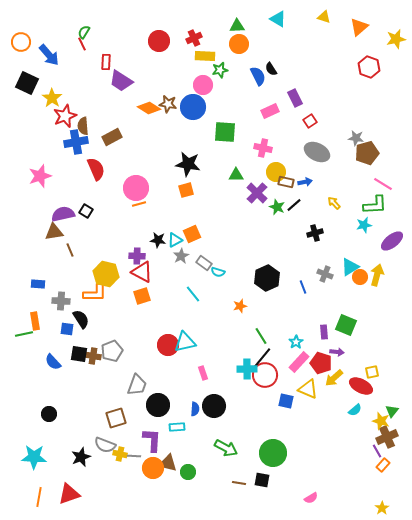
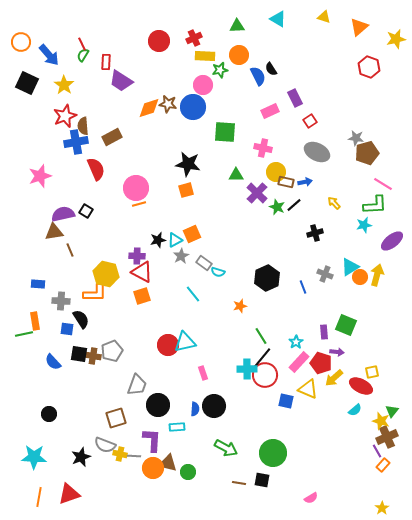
green semicircle at (84, 32): moved 1 px left, 23 px down
orange circle at (239, 44): moved 11 px down
yellow star at (52, 98): moved 12 px right, 13 px up
orange diamond at (149, 108): rotated 50 degrees counterclockwise
black star at (158, 240): rotated 21 degrees counterclockwise
